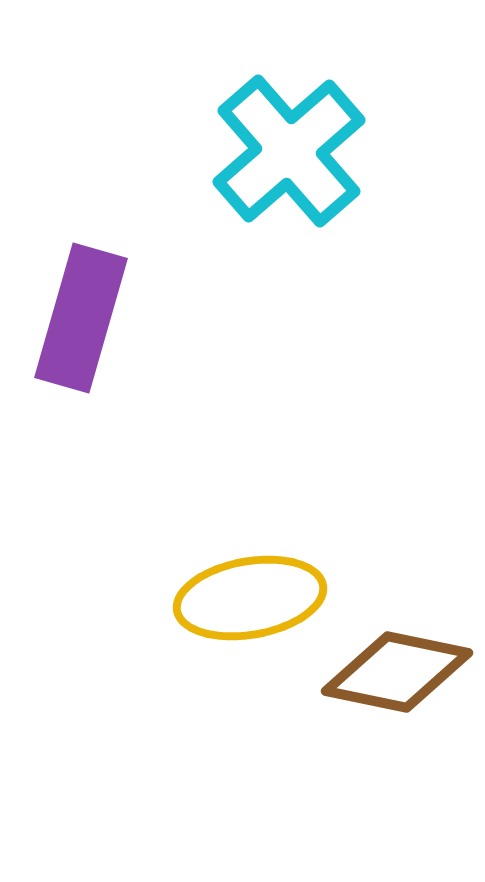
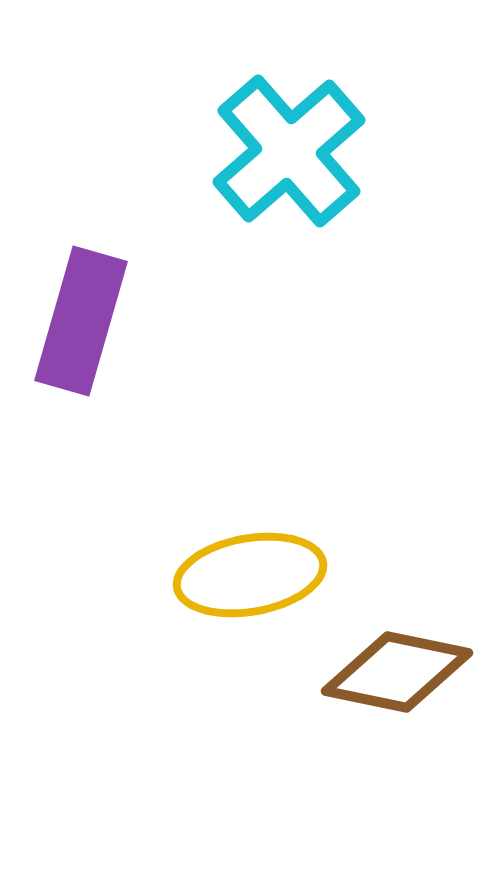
purple rectangle: moved 3 px down
yellow ellipse: moved 23 px up
